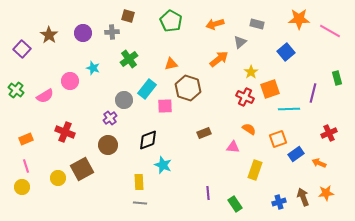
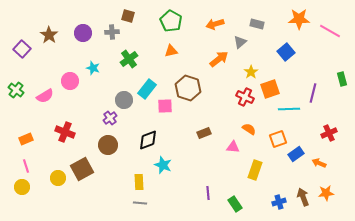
orange triangle at (171, 64): moved 13 px up
green rectangle at (337, 78): moved 5 px right, 1 px down
